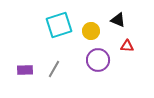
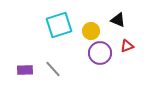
red triangle: rotated 24 degrees counterclockwise
purple circle: moved 2 px right, 7 px up
gray line: moved 1 px left; rotated 72 degrees counterclockwise
